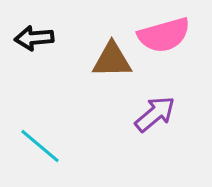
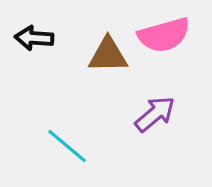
black arrow: rotated 9 degrees clockwise
brown triangle: moved 4 px left, 5 px up
cyan line: moved 27 px right
